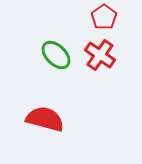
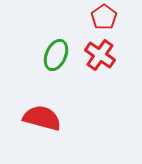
green ellipse: rotated 68 degrees clockwise
red semicircle: moved 3 px left, 1 px up
